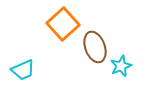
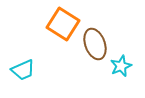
orange square: rotated 16 degrees counterclockwise
brown ellipse: moved 3 px up
